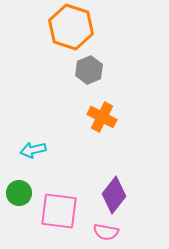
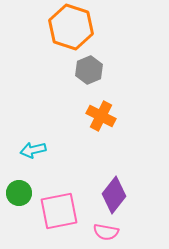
orange cross: moved 1 px left, 1 px up
pink square: rotated 18 degrees counterclockwise
